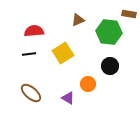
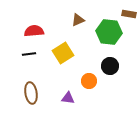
orange circle: moved 1 px right, 3 px up
brown ellipse: rotated 40 degrees clockwise
purple triangle: rotated 24 degrees counterclockwise
